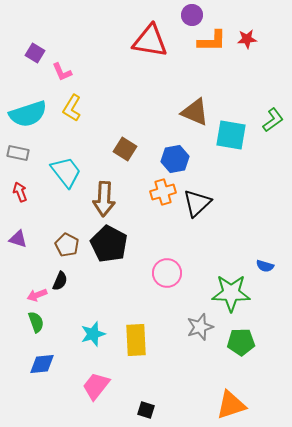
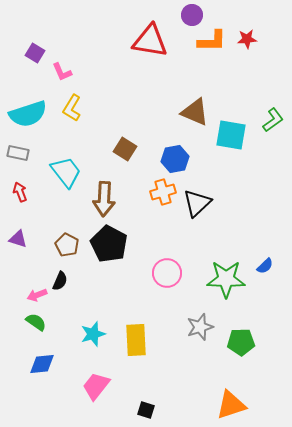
blue semicircle: rotated 60 degrees counterclockwise
green star: moved 5 px left, 14 px up
green semicircle: rotated 35 degrees counterclockwise
